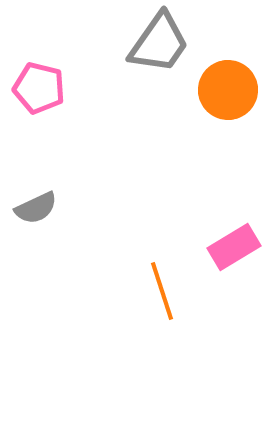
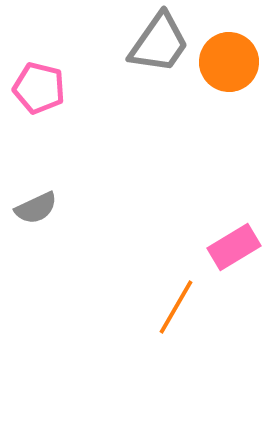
orange circle: moved 1 px right, 28 px up
orange line: moved 14 px right, 16 px down; rotated 48 degrees clockwise
